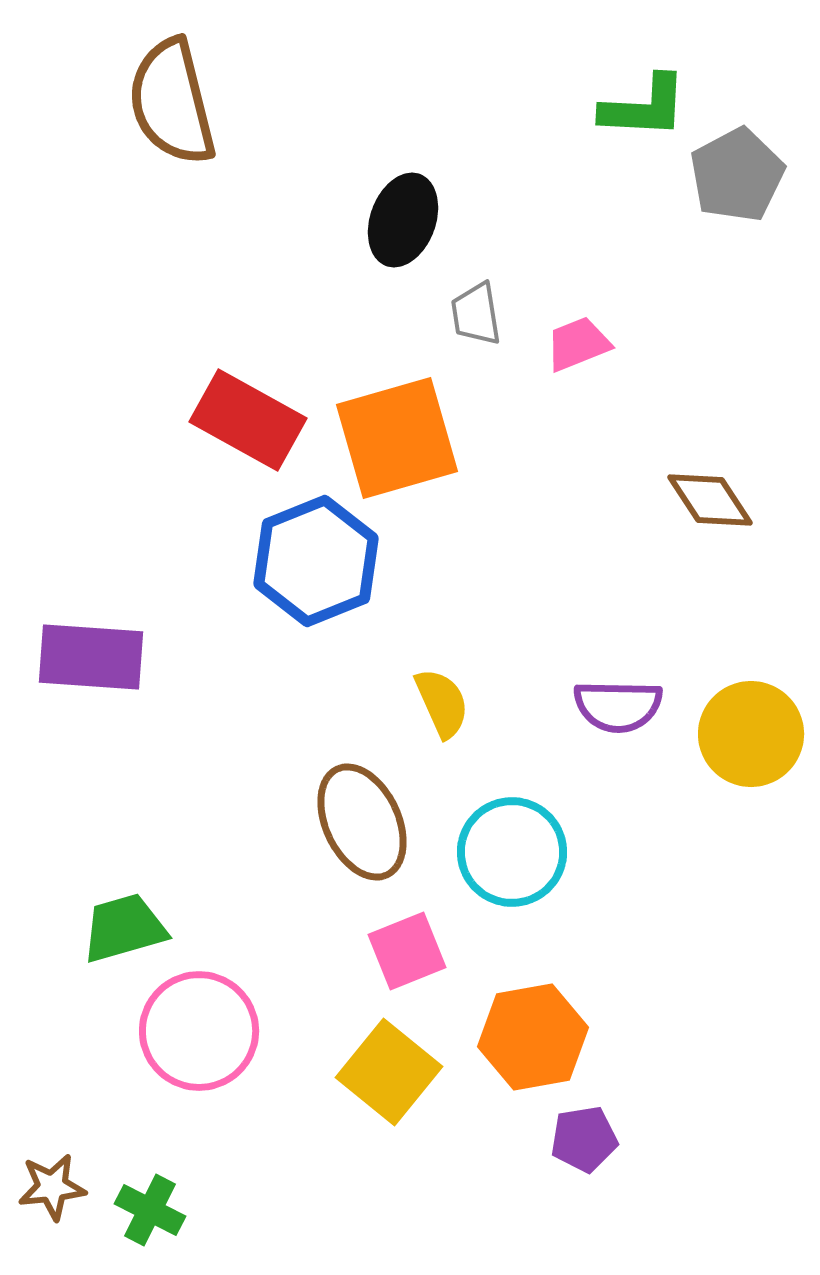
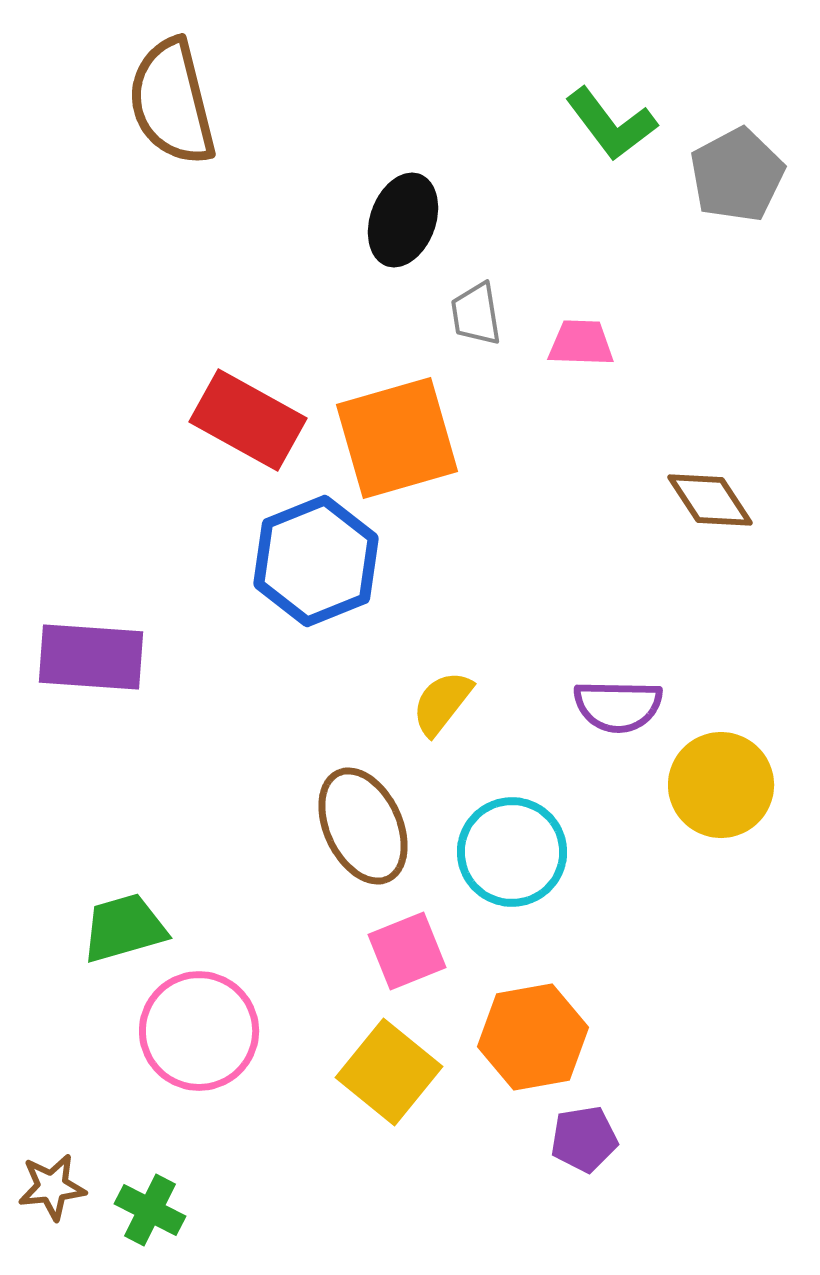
green L-shape: moved 33 px left, 17 px down; rotated 50 degrees clockwise
pink trapezoid: moved 3 px right, 1 px up; rotated 24 degrees clockwise
yellow semicircle: rotated 118 degrees counterclockwise
yellow circle: moved 30 px left, 51 px down
brown ellipse: moved 1 px right, 4 px down
